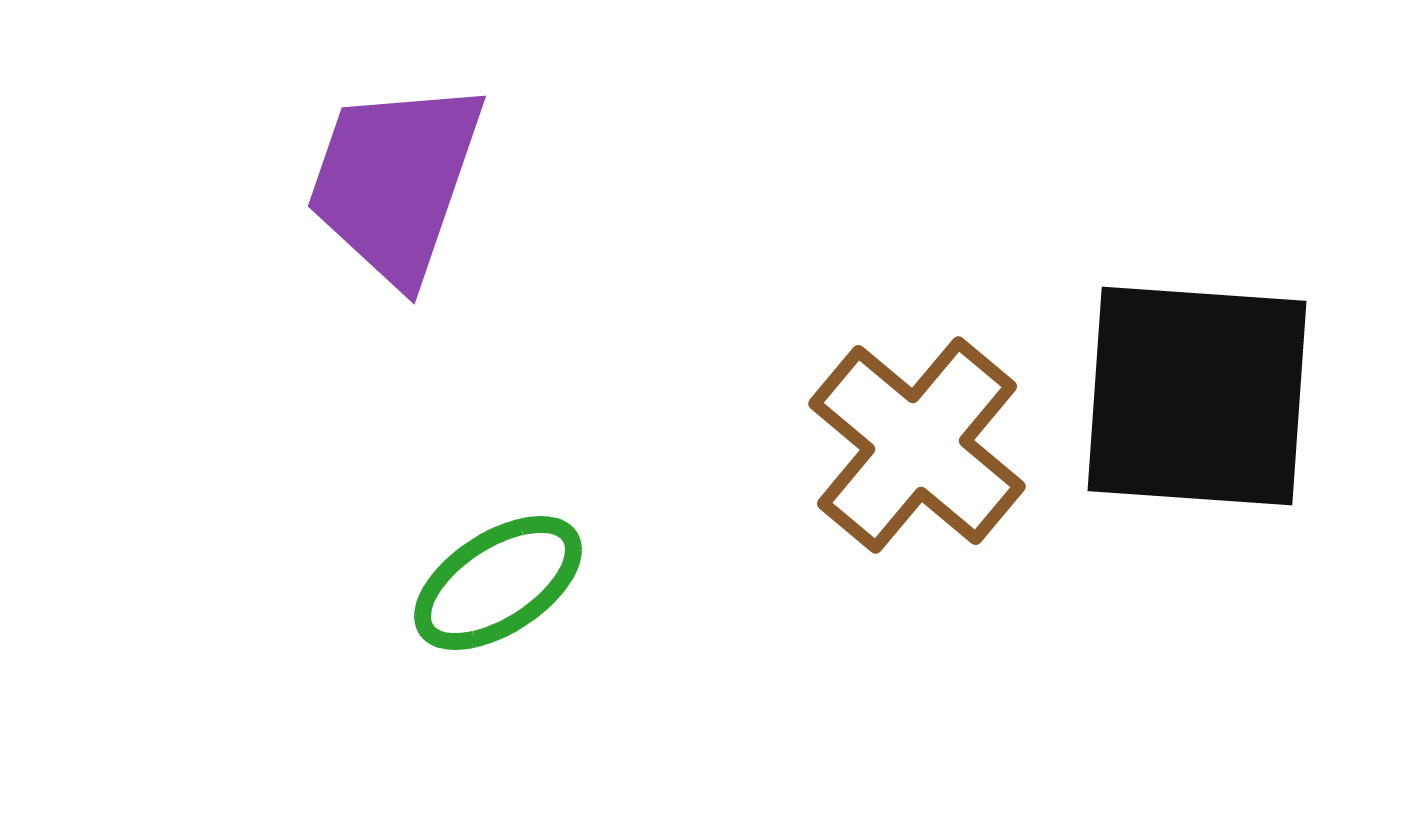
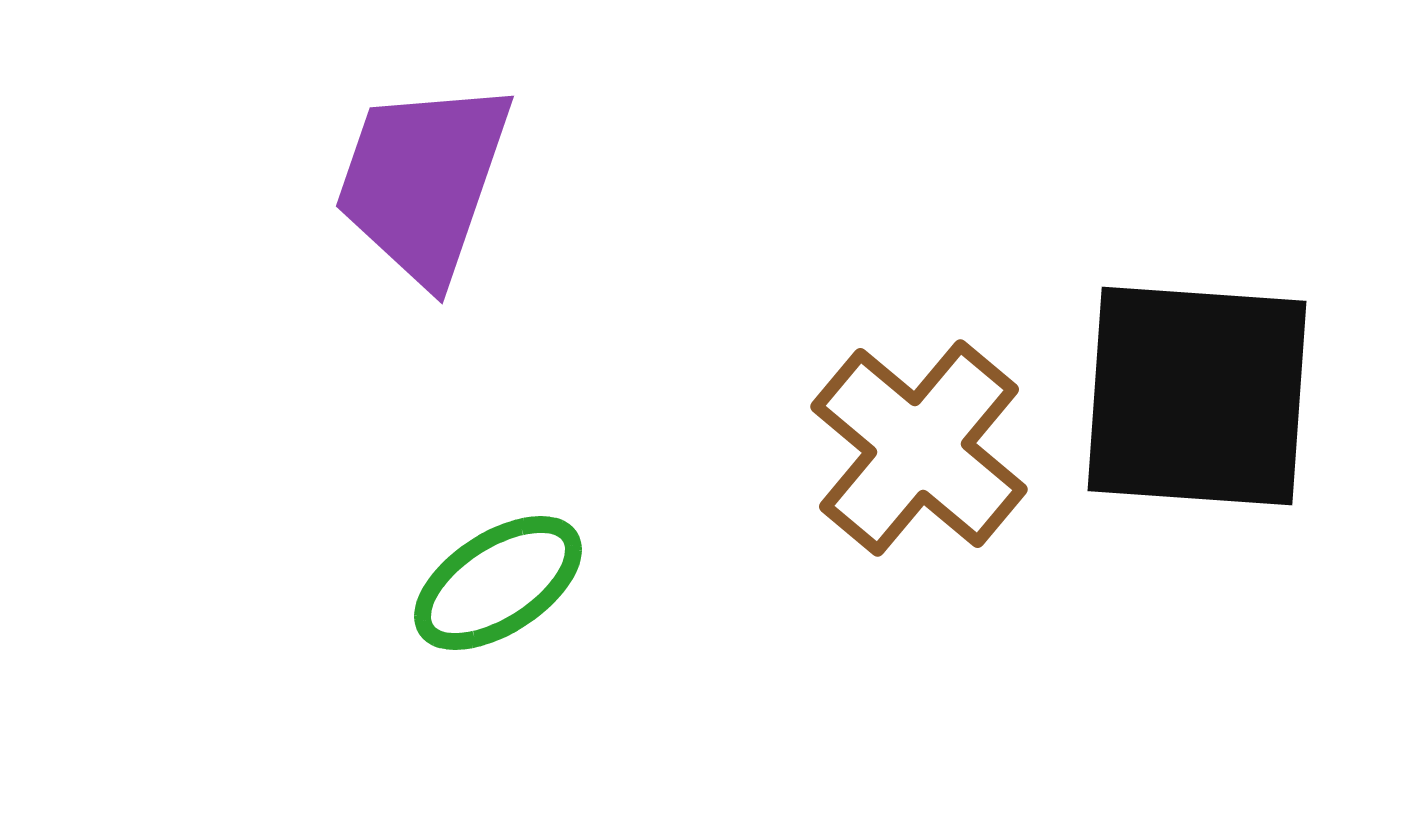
purple trapezoid: moved 28 px right
brown cross: moved 2 px right, 3 px down
